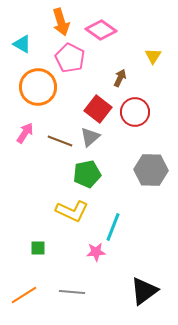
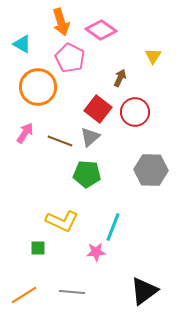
green pentagon: rotated 16 degrees clockwise
yellow L-shape: moved 10 px left, 10 px down
